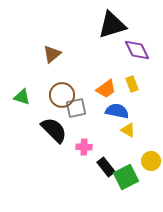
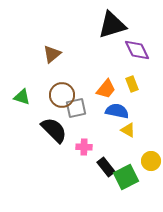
orange trapezoid: rotated 15 degrees counterclockwise
